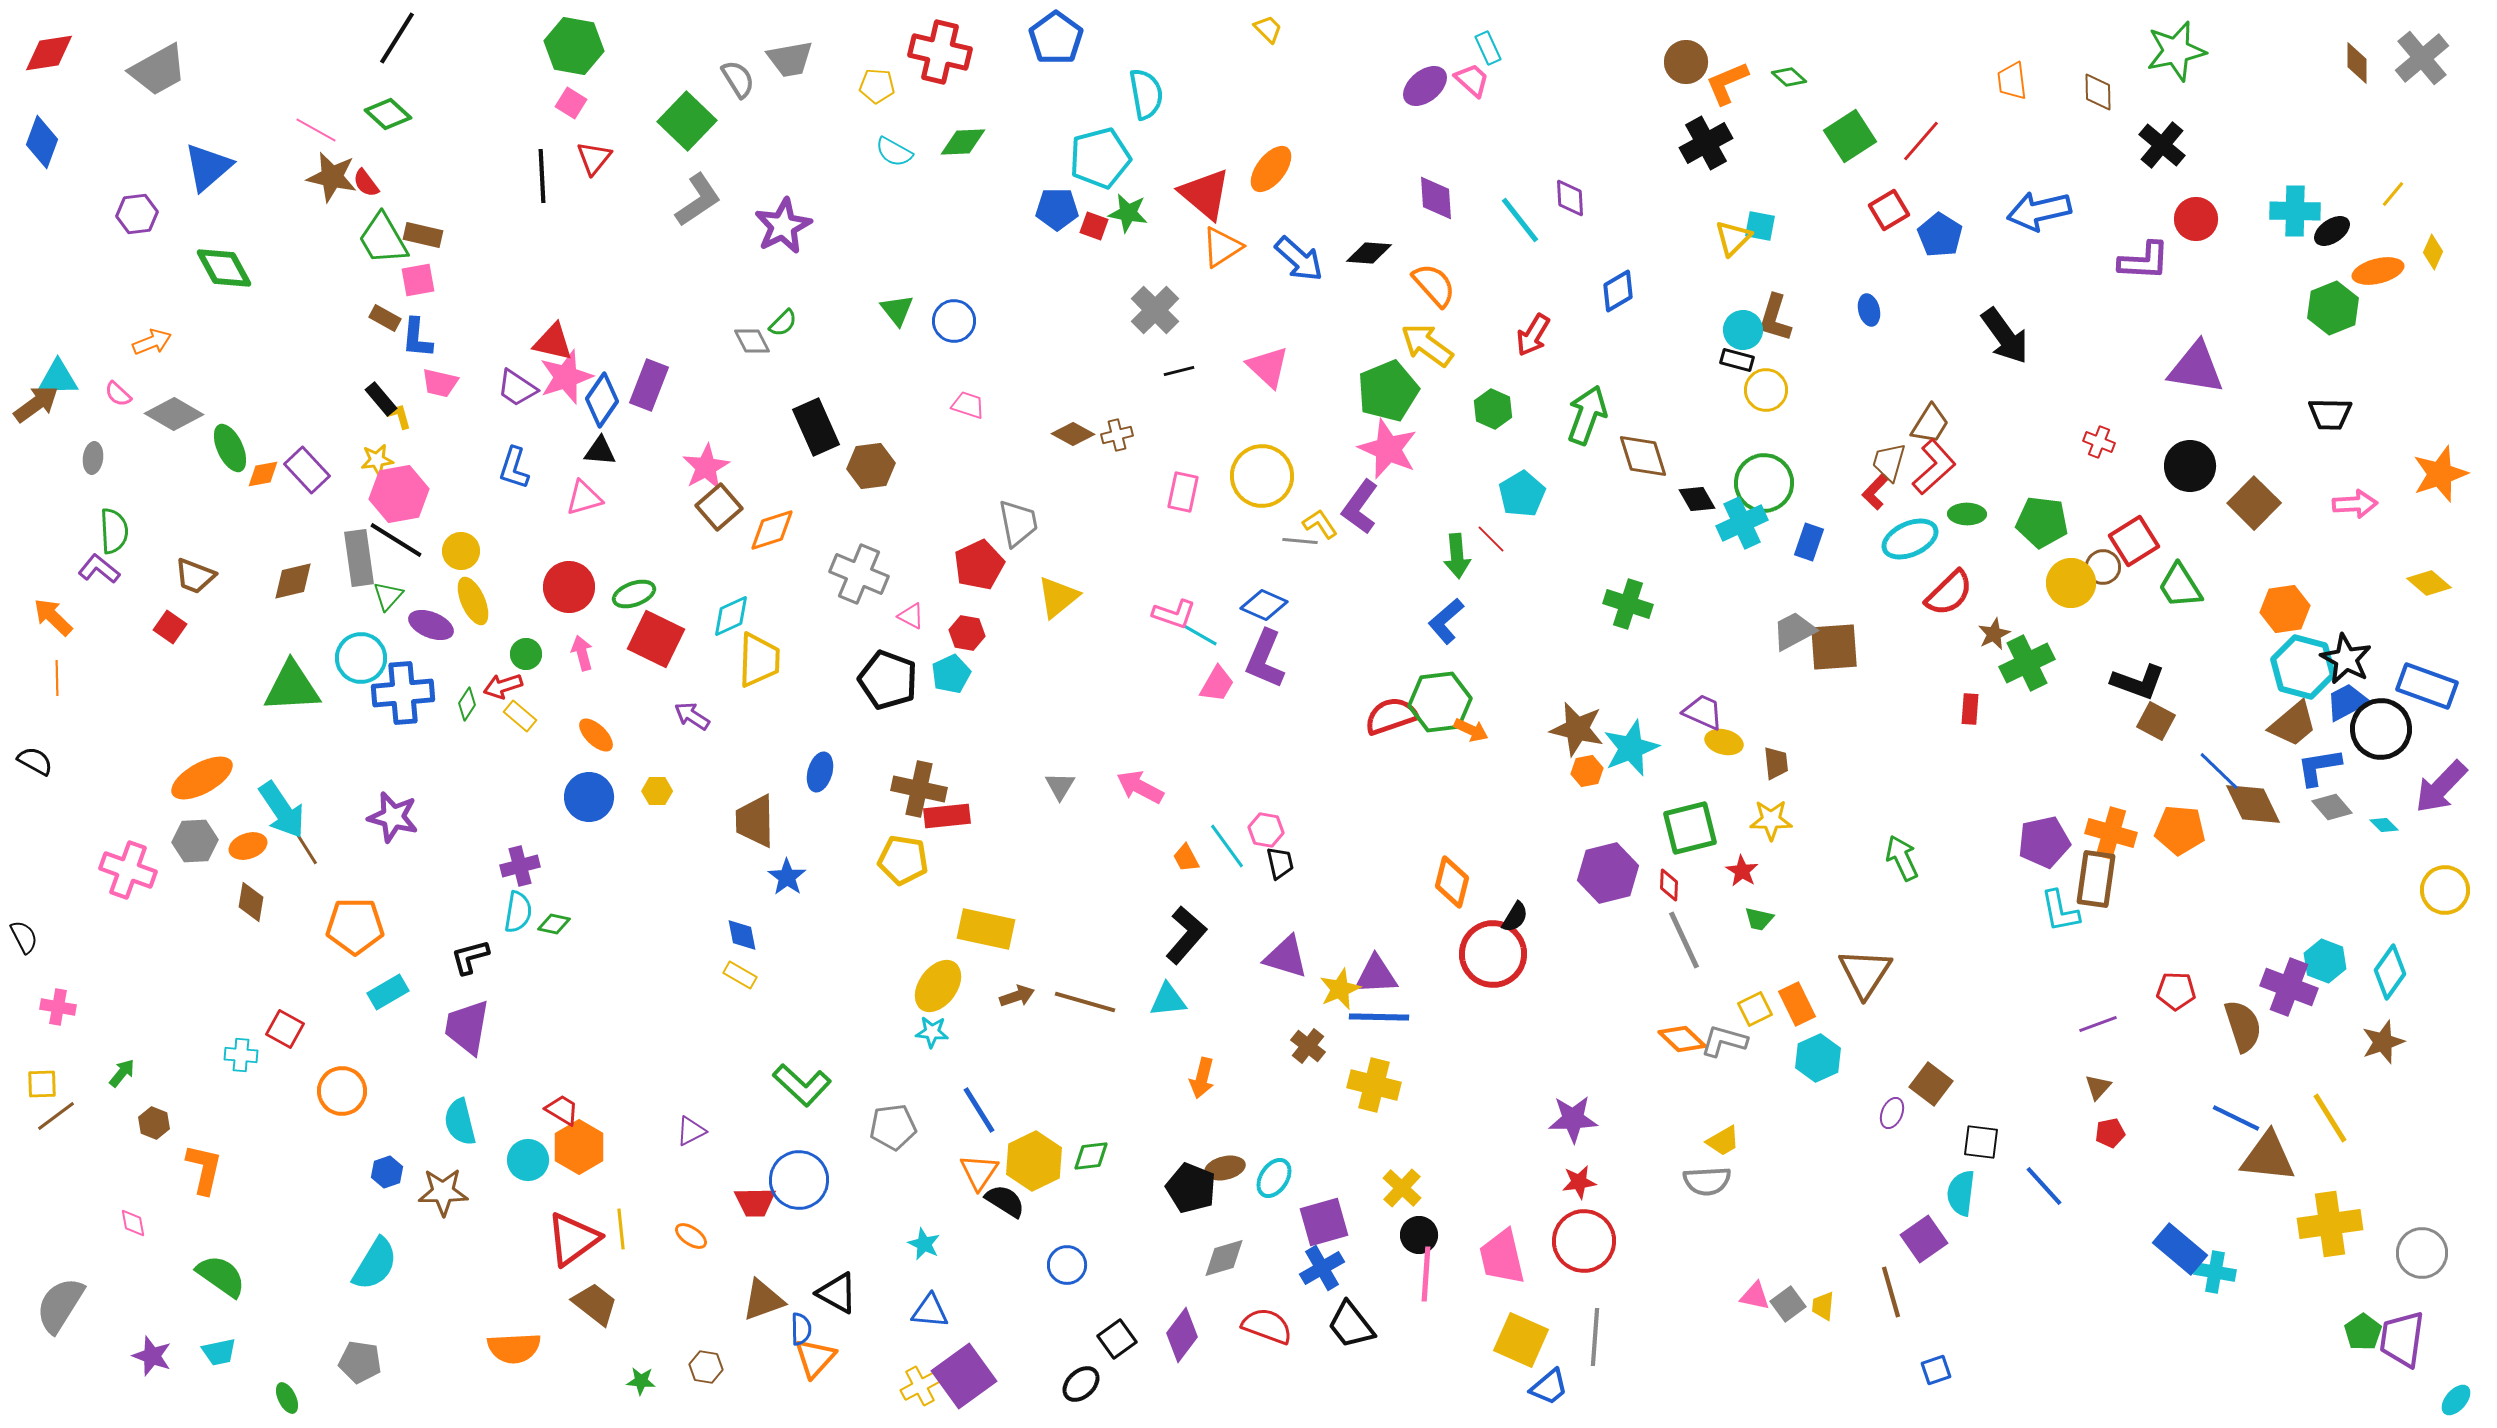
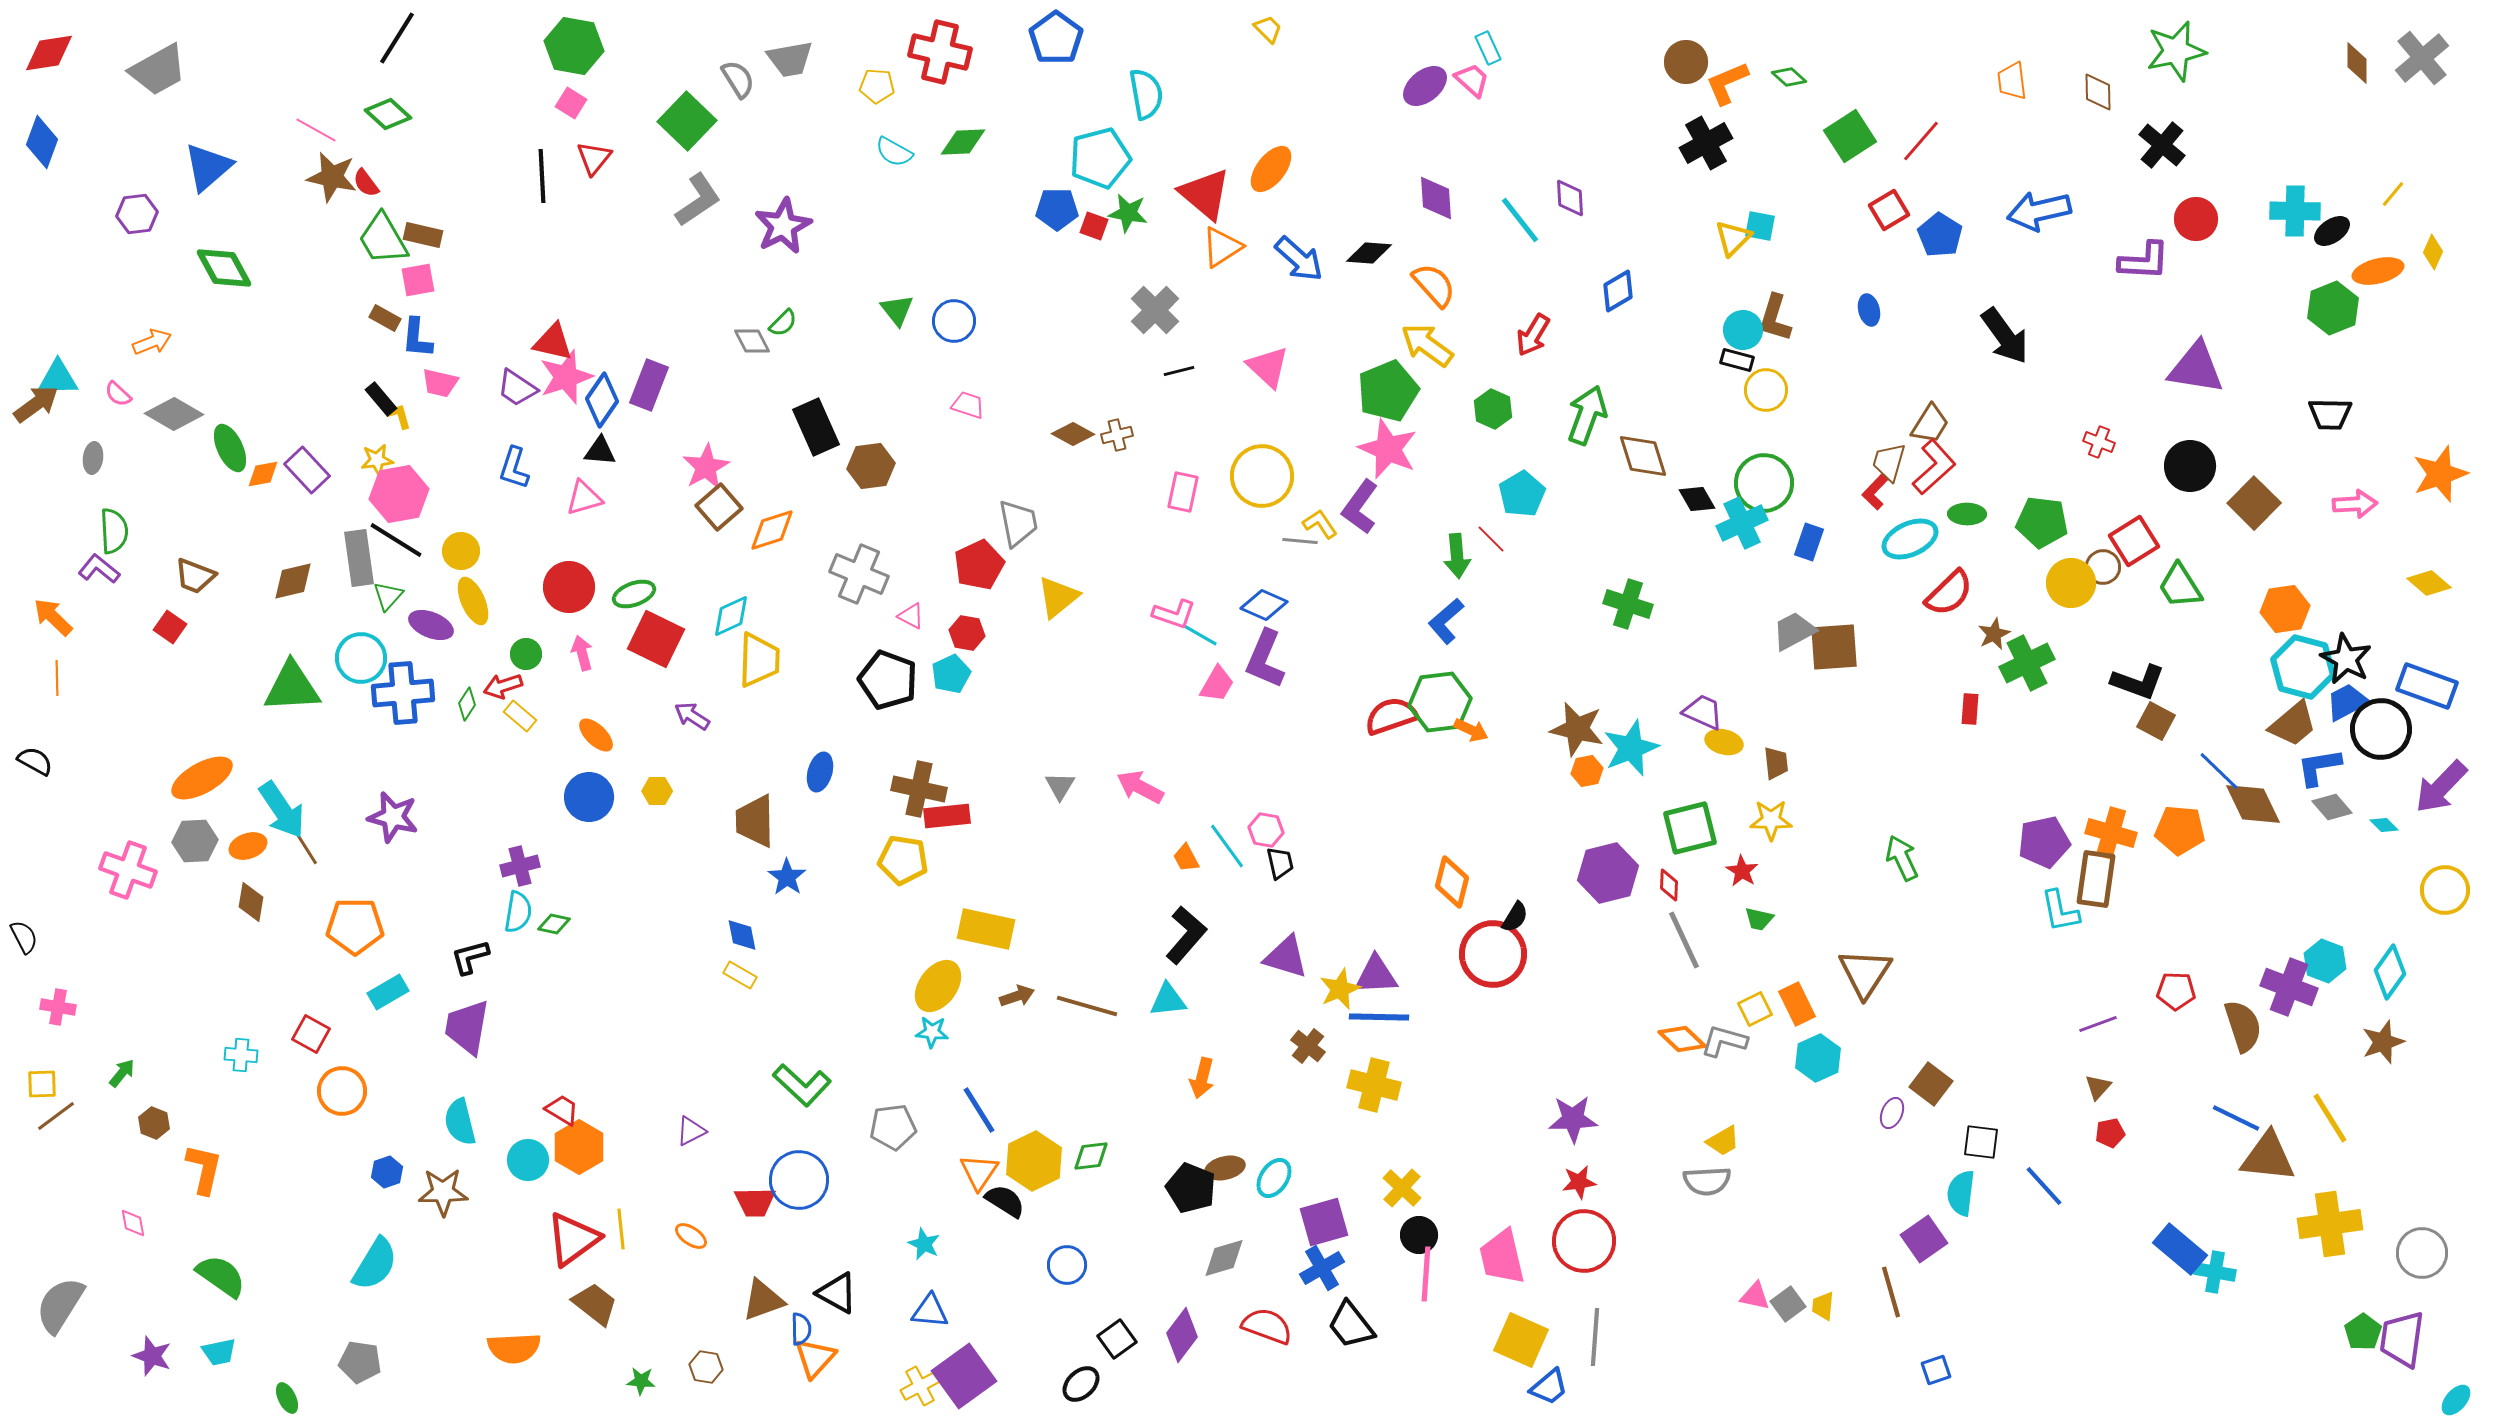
brown line at (1085, 1002): moved 2 px right, 4 px down
red square at (285, 1029): moved 26 px right, 5 px down
